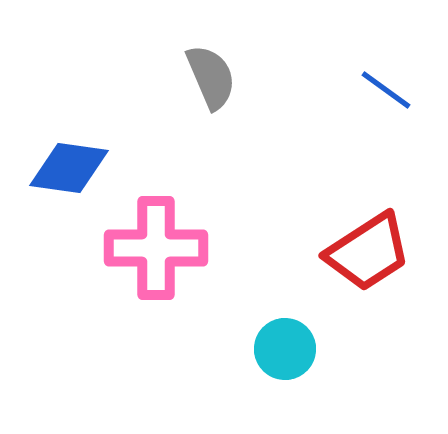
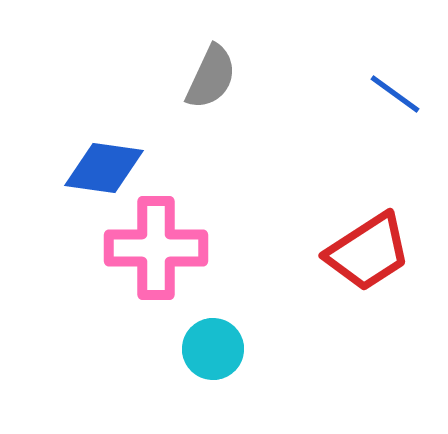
gray semicircle: rotated 48 degrees clockwise
blue line: moved 9 px right, 4 px down
blue diamond: moved 35 px right
cyan circle: moved 72 px left
